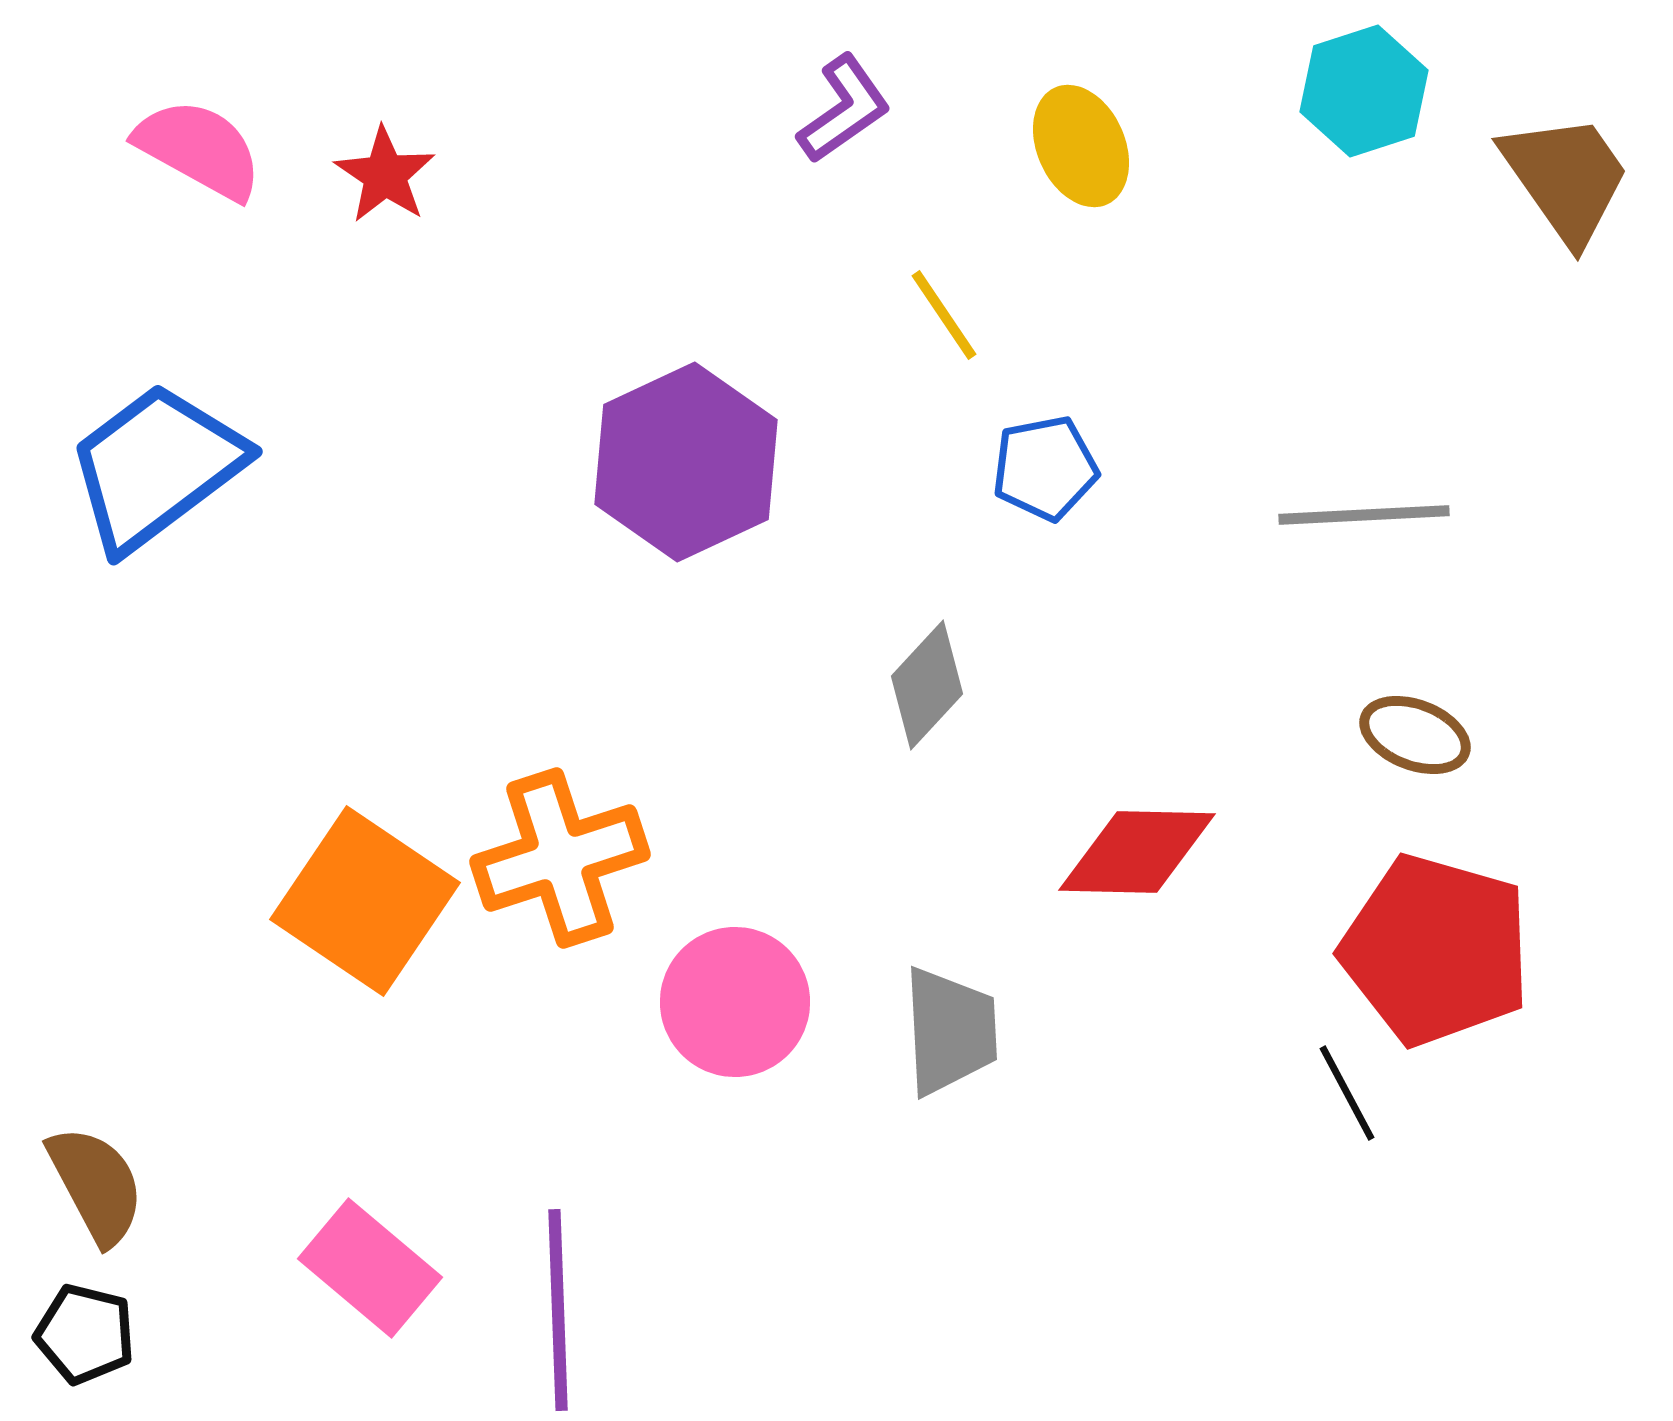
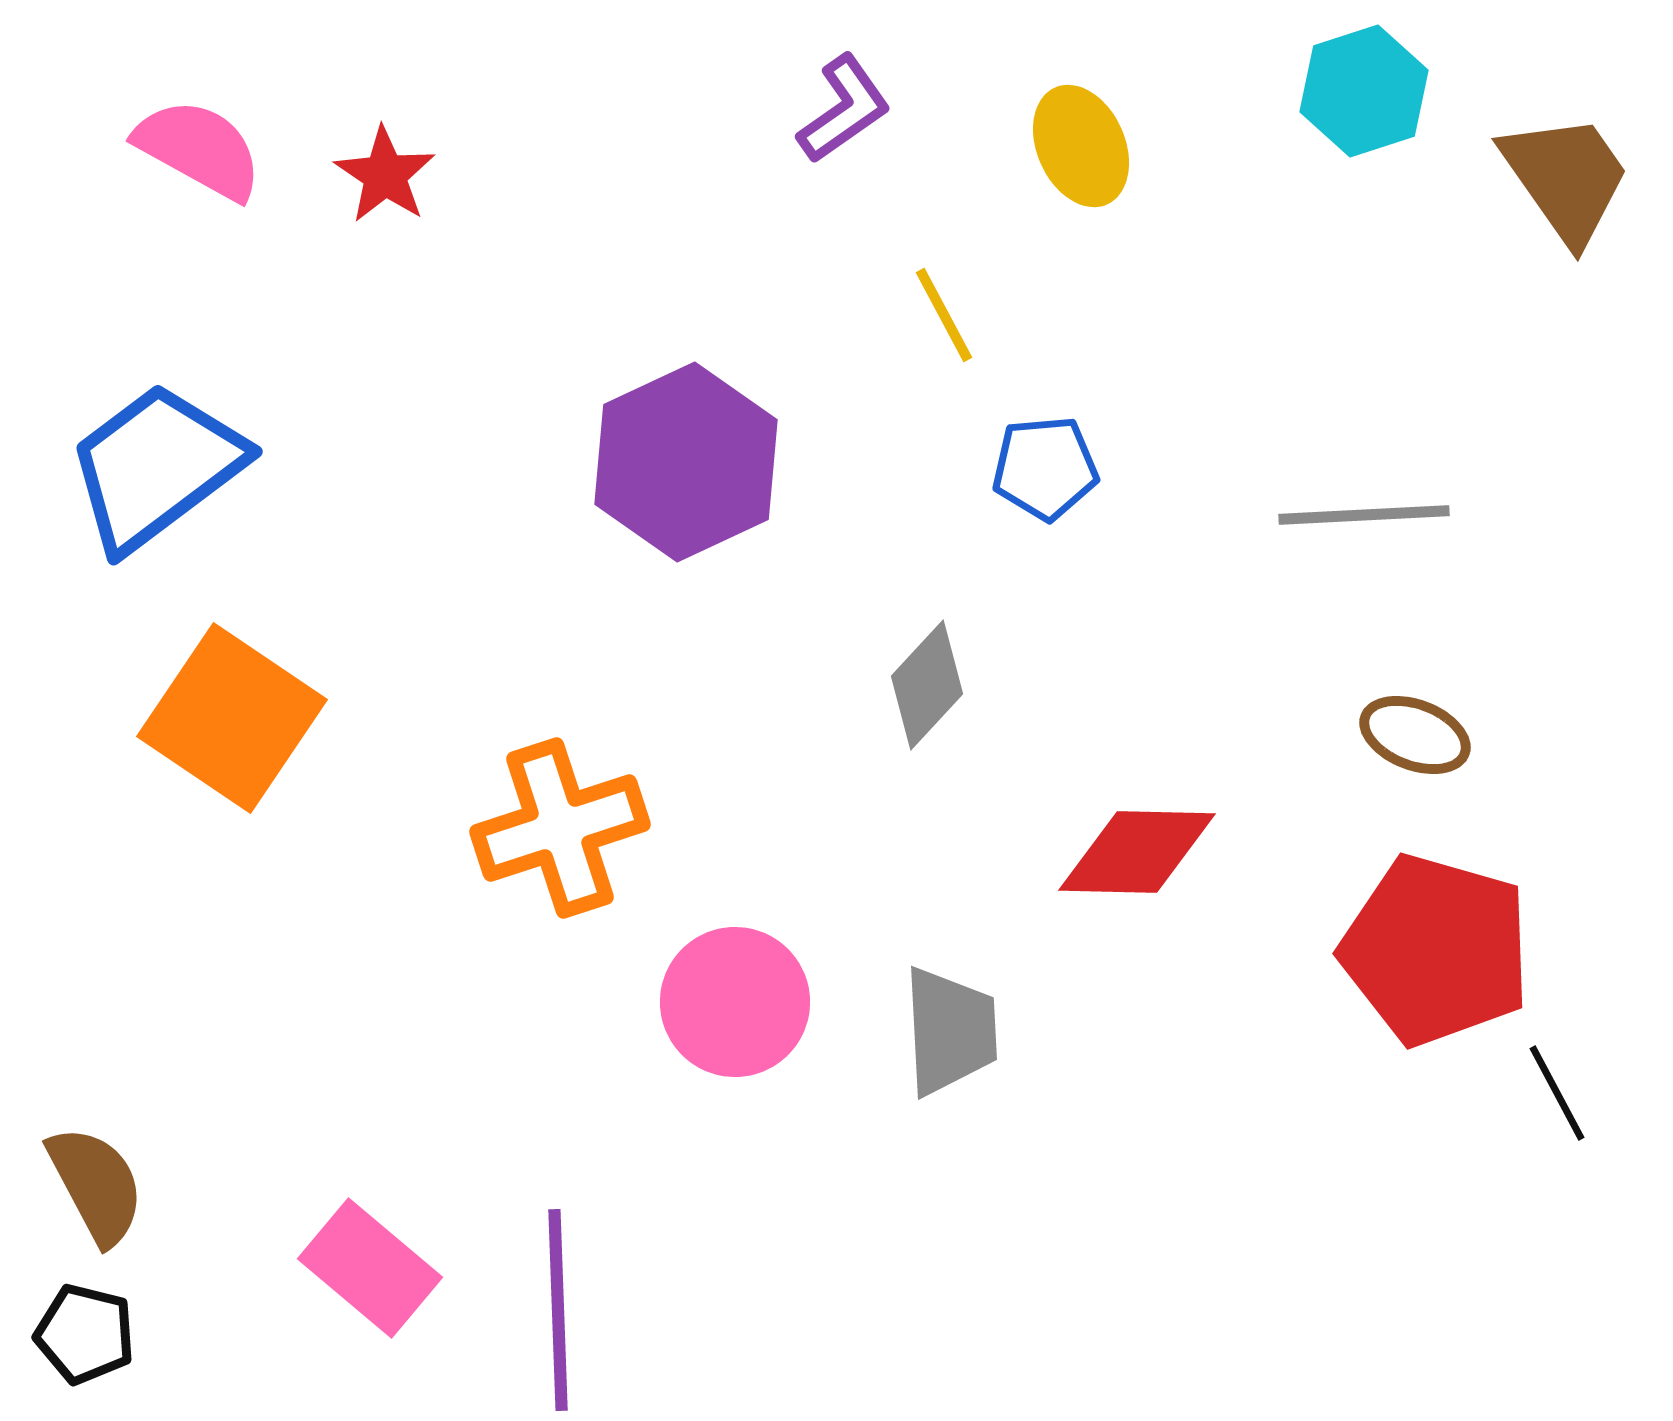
yellow line: rotated 6 degrees clockwise
blue pentagon: rotated 6 degrees clockwise
orange cross: moved 30 px up
orange square: moved 133 px left, 183 px up
black line: moved 210 px right
